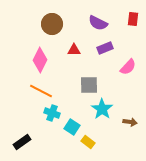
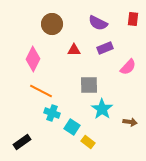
pink diamond: moved 7 px left, 1 px up
